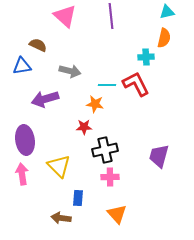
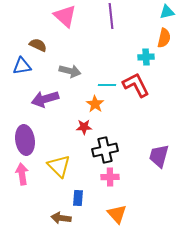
red L-shape: moved 1 px down
orange star: rotated 24 degrees clockwise
